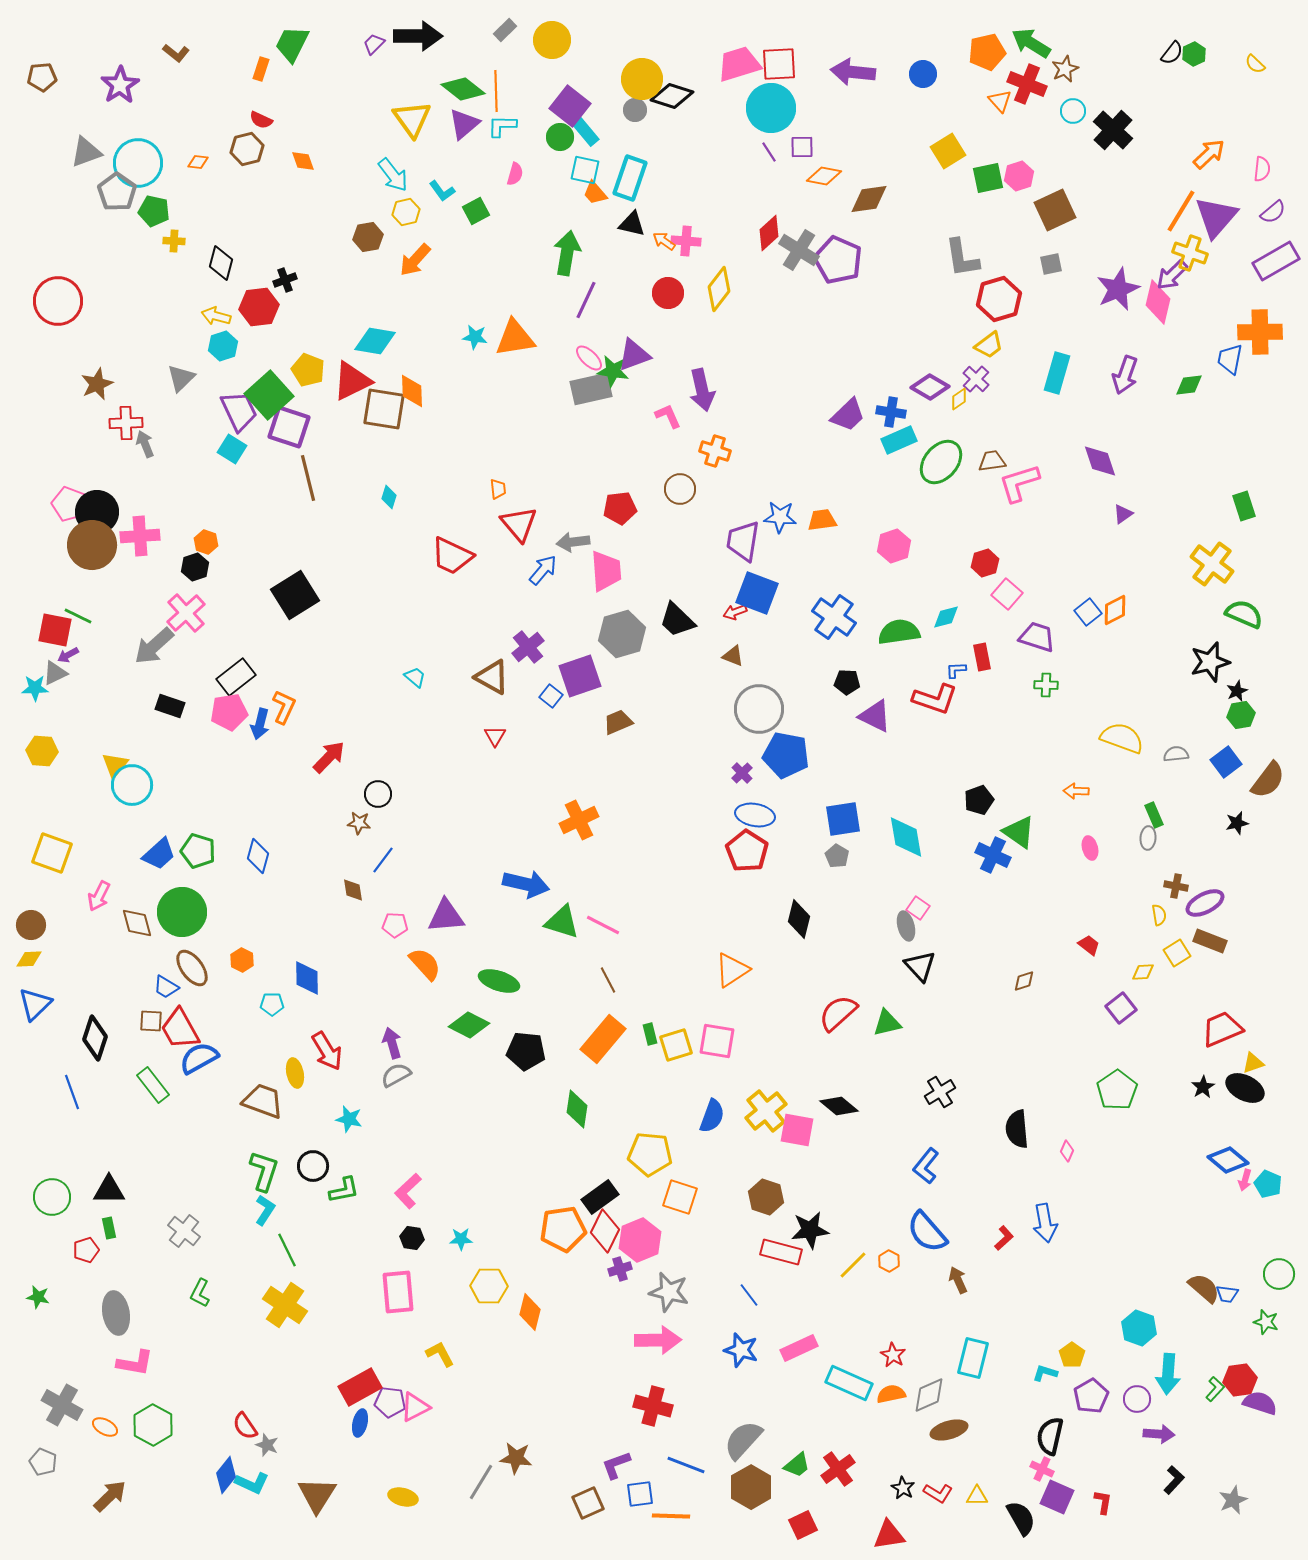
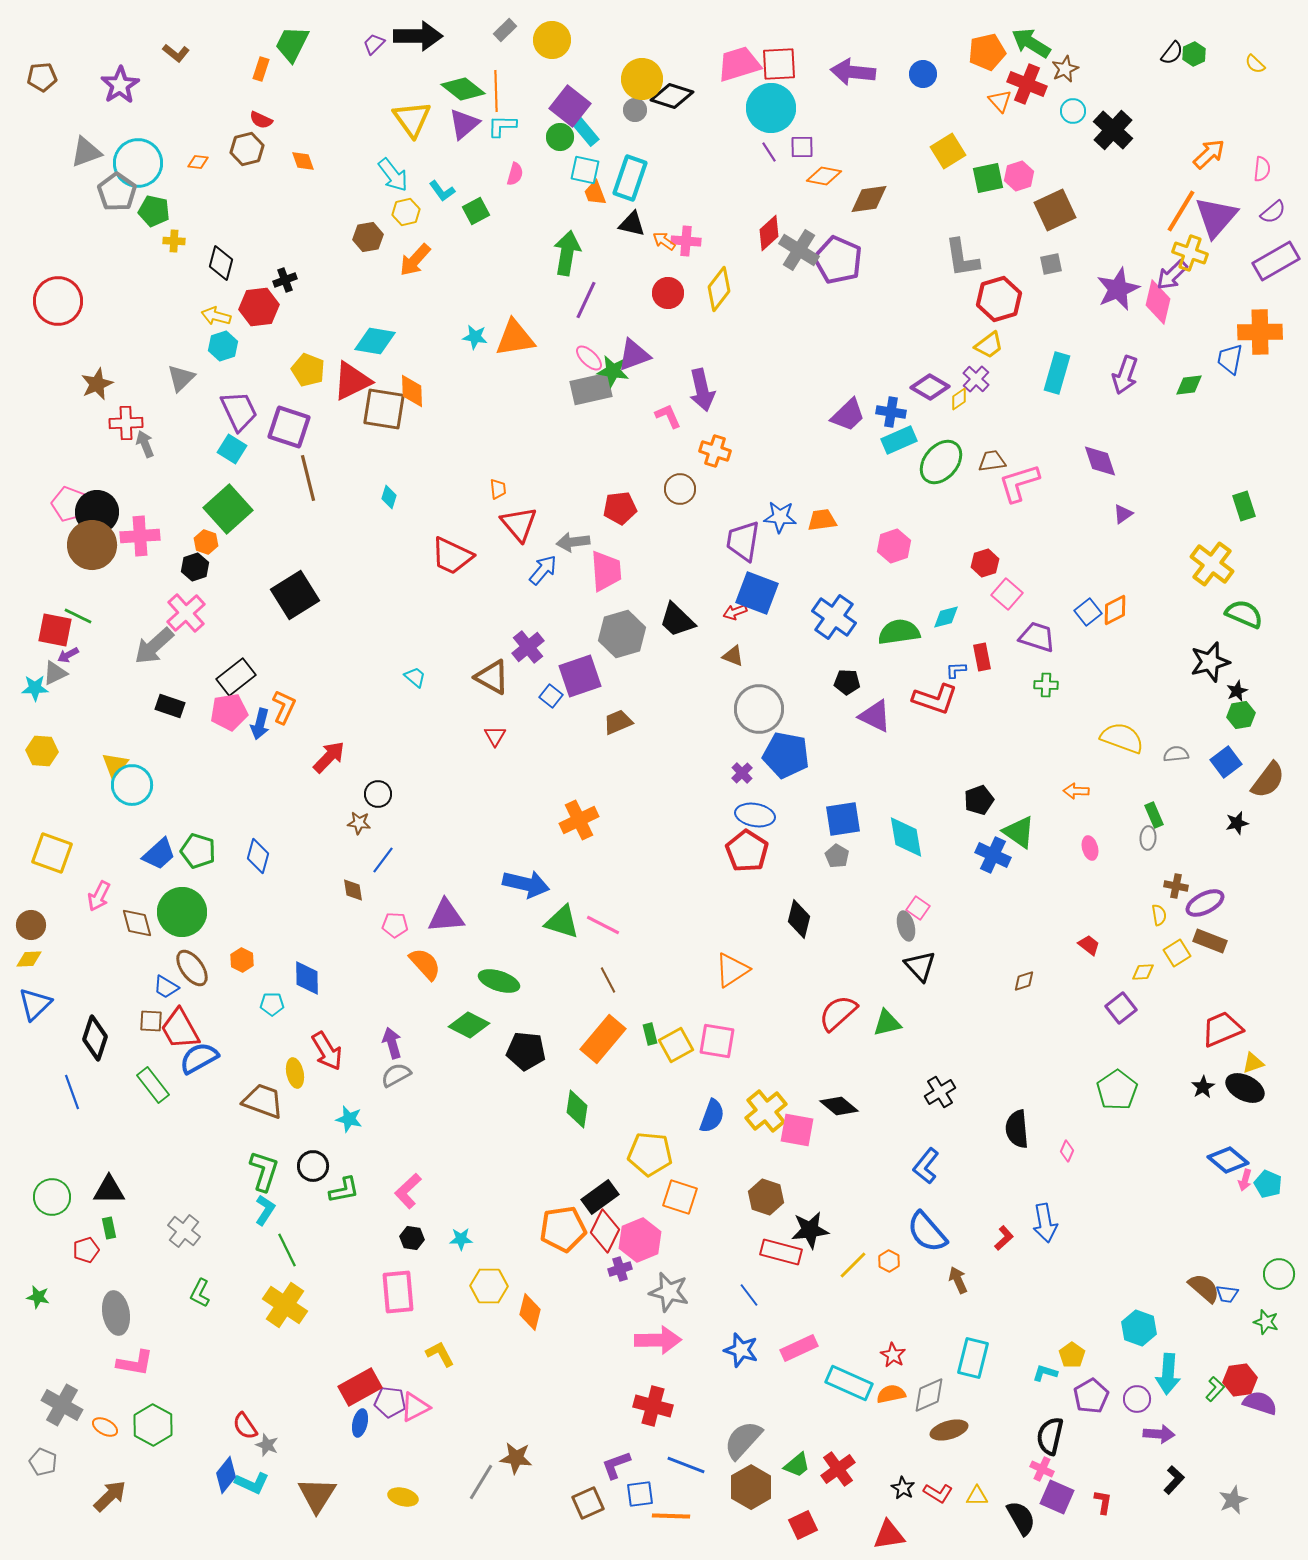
orange trapezoid at (595, 193): rotated 20 degrees clockwise
green square at (269, 395): moved 41 px left, 114 px down
yellow square at (676, 1045): rotated 12 degrees counterclockwise
